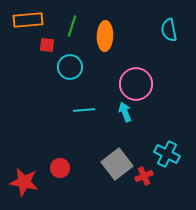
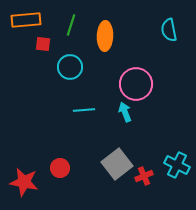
orange rectangle: moved 2 px left
green line: moved 1 px left, 1 px up
red square: moved 4 px left, 1 px up
cyan cross: moved 10 px right, 11 px down
